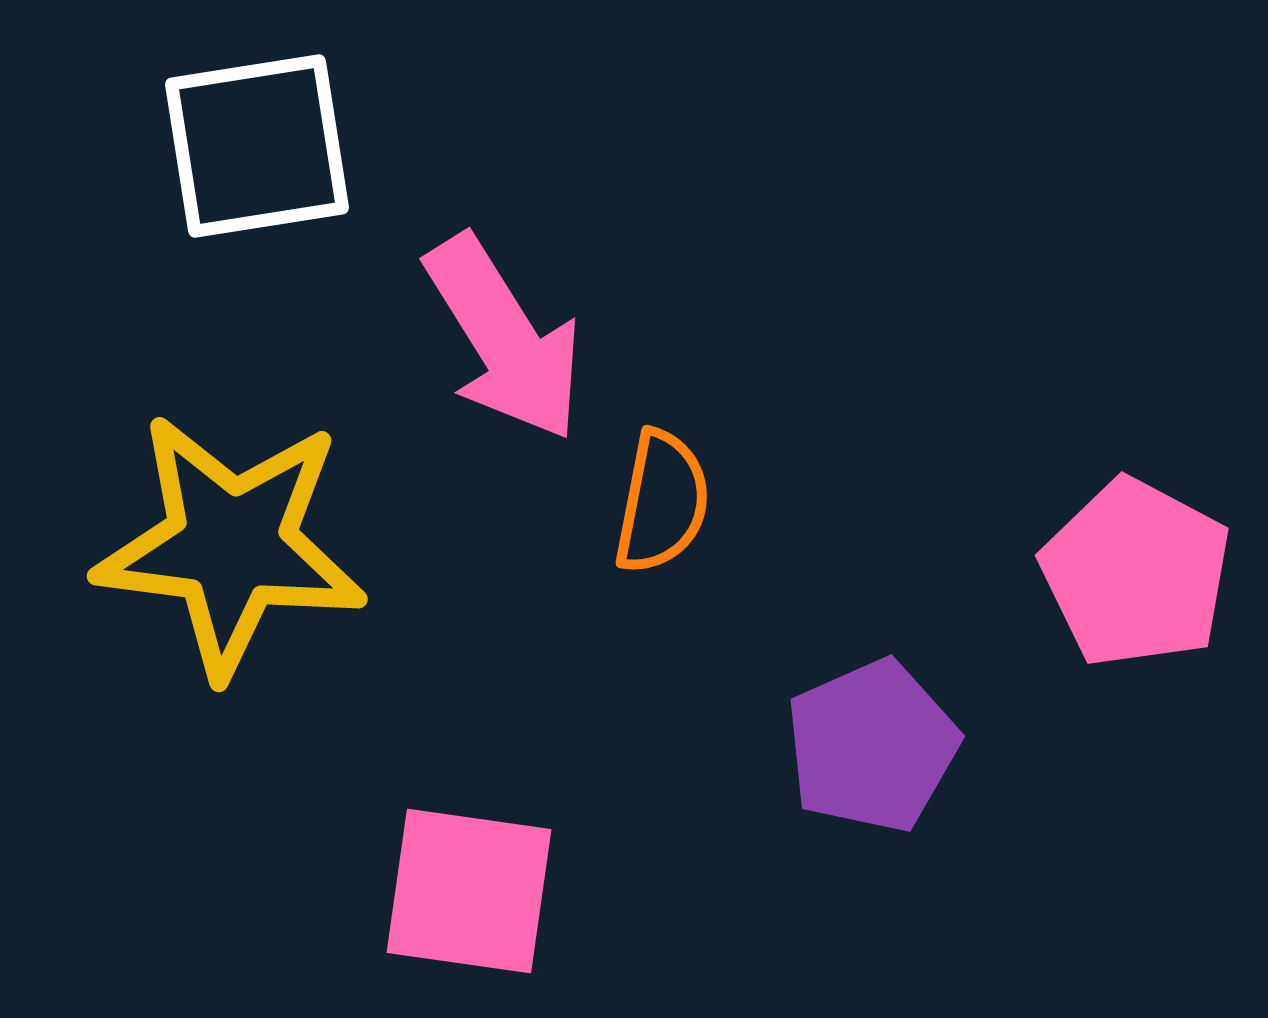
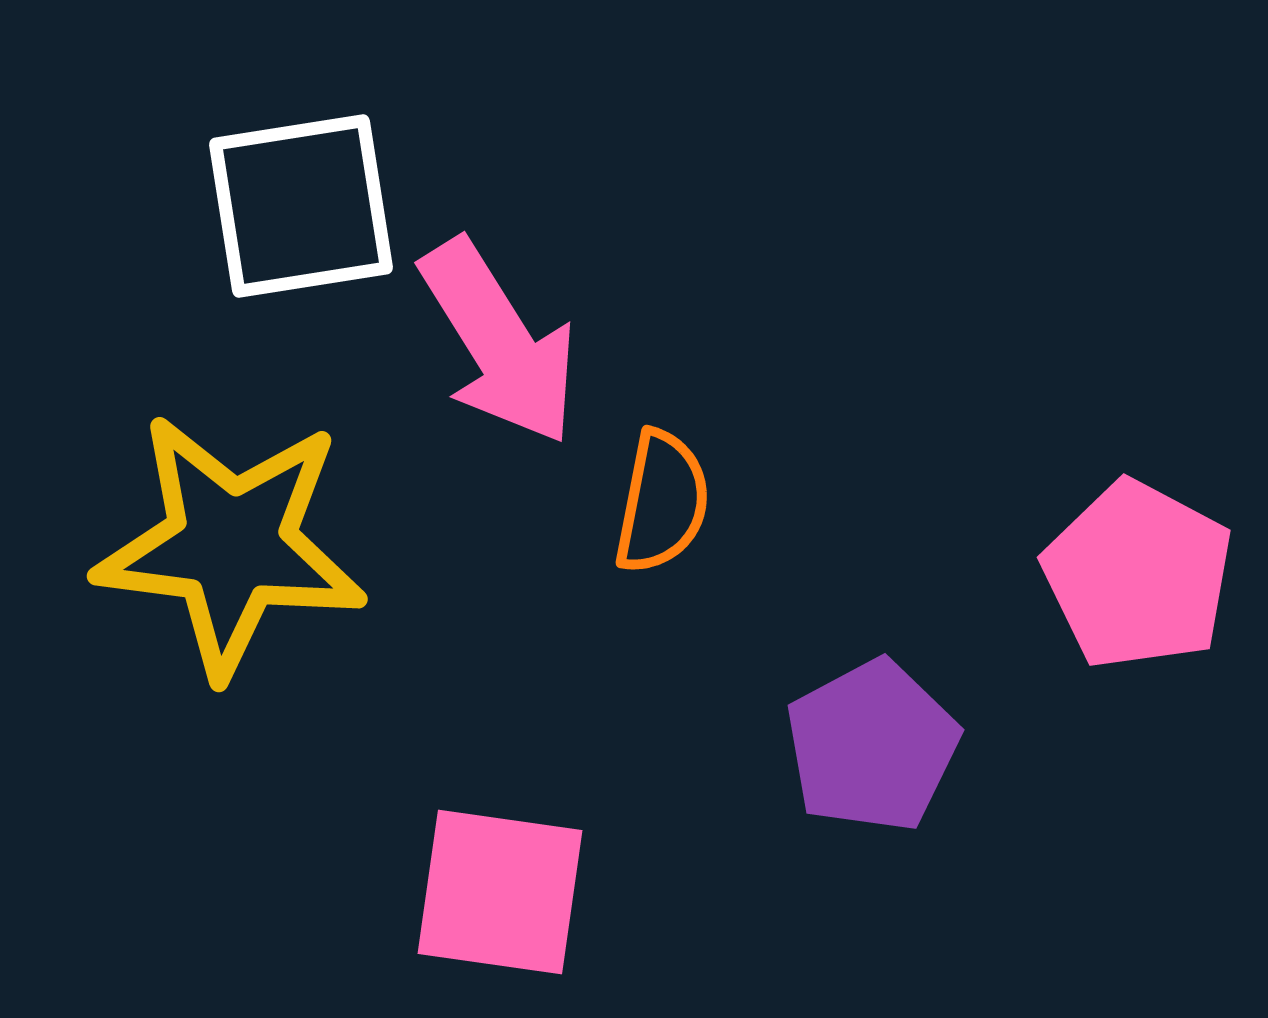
white square: moved 44 px right, 60 px down
pink arrow: moved 5 px left, 4 px down
pink pentagon: moved 2 px right, 2 px down
purple pentagon: rotated 4 degrees counterclockwise
pink square: moved 31 px right, 1 px down
